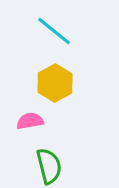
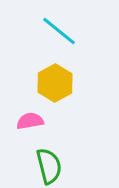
cyan line: moved 5 px right
